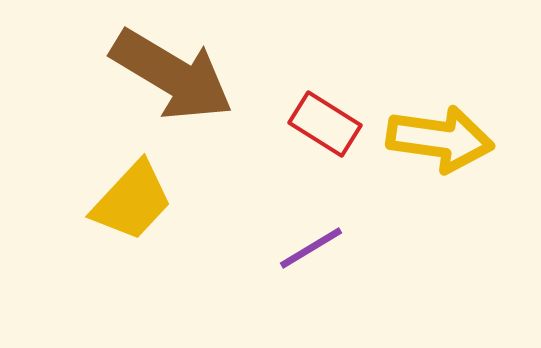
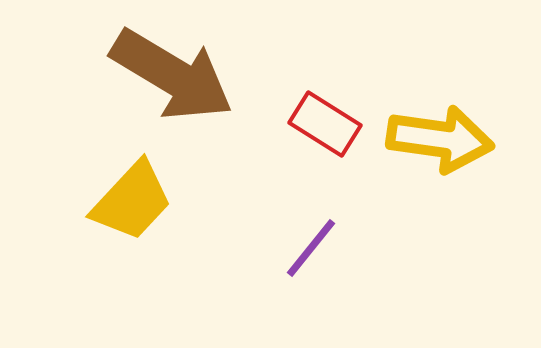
purple line: rotated 20 degrees counterclockwise
